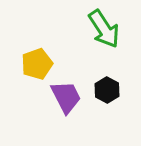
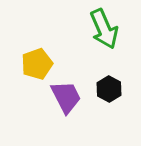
green arrow: rotated 9 degrees clockwise
black hexagon: moved 2 px right, 1 px up
